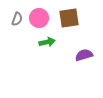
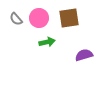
gray semicircle: moved 1 px left; rotated 120 degrees clockwise
